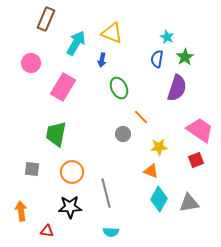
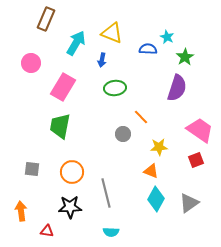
blue semicircle: moved 9 px left, 10 px up; rotated 84 degrees clockwise
green ellipse: moved 4 px left; rotated 70 degrees counterclockwise
green trapezoid: moved 4 px right, 8 px up
cyan diamond: moved 3 px left
gray triangle: rotated 25 degrees counterclockwise
